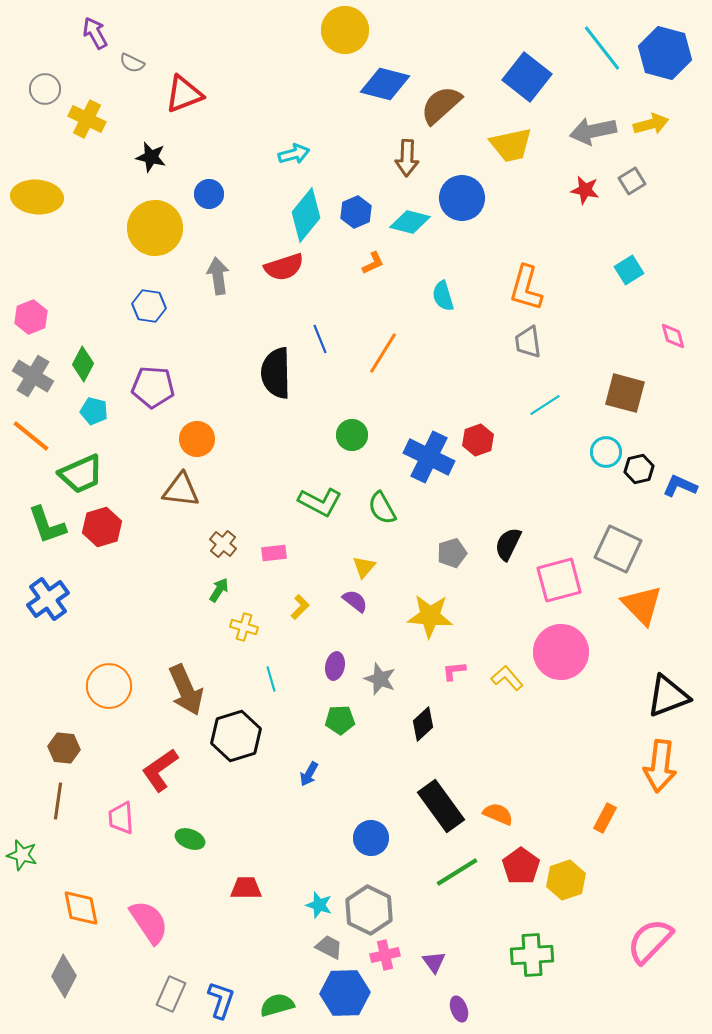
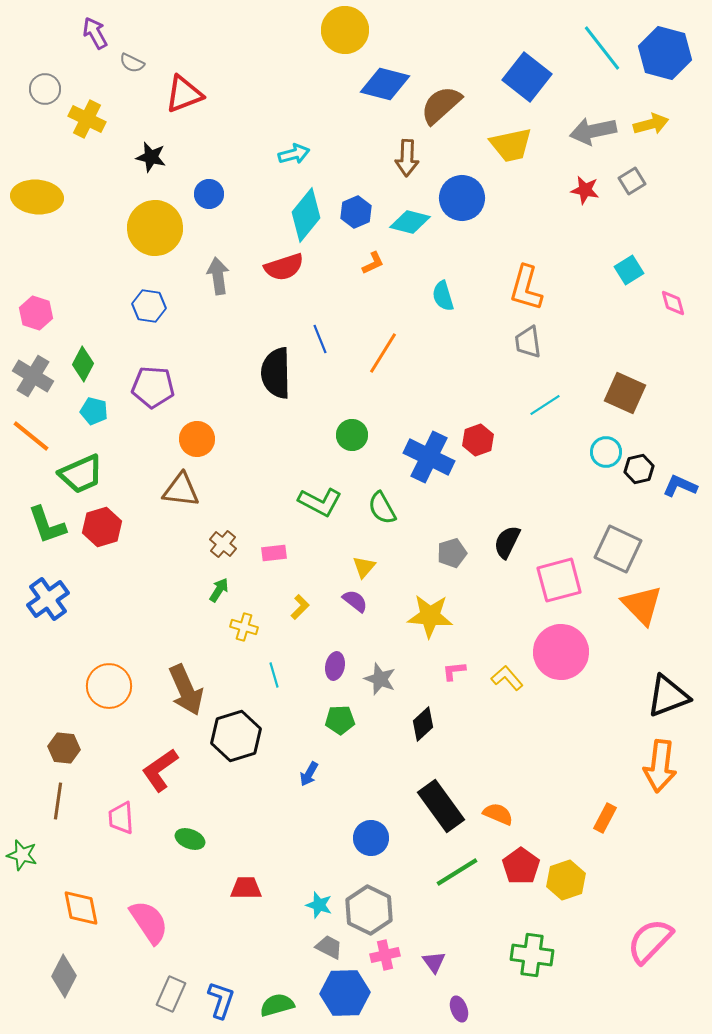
pink hexagon at (31, 317): moved 5 px right, 4 px up; rotated 20 degrees counterclockwise
pink diamond at (673, 336): moved 33 px up
brown square at (625, 393): rotated 9 degrees clockwise
black semicircle at (508, 544): moved 1 px left, 2 px up
cyan line at (271, 679): moved 3 px right, 4 px up
green cross at (532, 955): rotated 12 degrees clockwise
